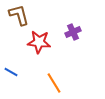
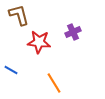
blue line: moved 2 px up
